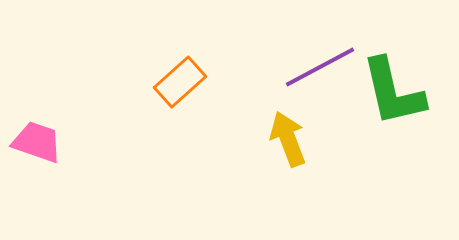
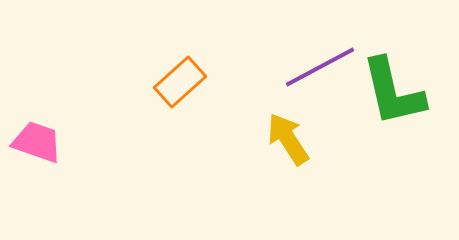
yellow arrow: rotated 12 degrees counterclockwise
